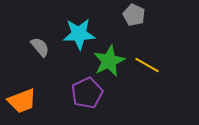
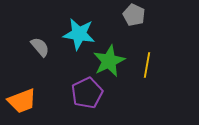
cyan star: rotated 12 degrees clockwise
yellow line: rotated 70 degrees clockwise
